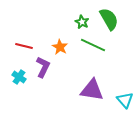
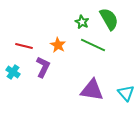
orange star: moved 2 px left, 2 px up
cyan cross: moved 6 px left, 5 px up
cyan triangle: moved 1 px right, 7 px up
